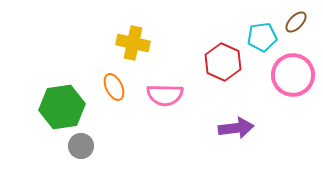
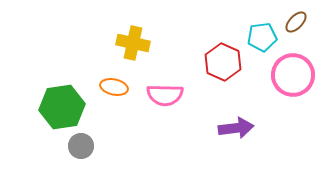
orange ellipse: rotated 52 degrees counterclockwise
